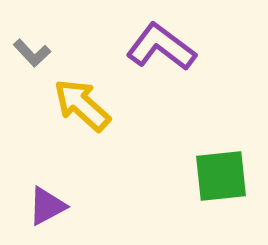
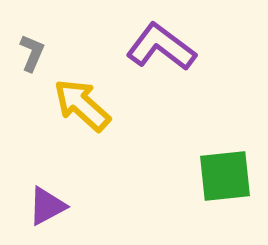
gray L-shape: rotated 114 degrees counterclockwise
green square: moved 4 px right
